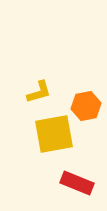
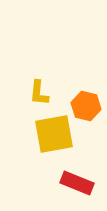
yellow L-shape: moved 1 px down; rotated 112 degrees clockwise
orange hexagon: rotated 24 degrees clockwise
